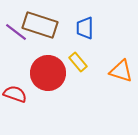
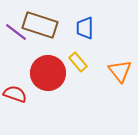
orange triangle: moved 1 px left; rotated 35 degrees clockwise
